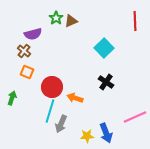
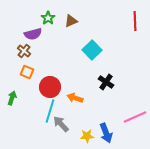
green star: moved 8 px left
cyan square: moved 12 px left, 2 px down
red circle: moved 2 px left
gray arrow: rotated 114 degrees clockwise
